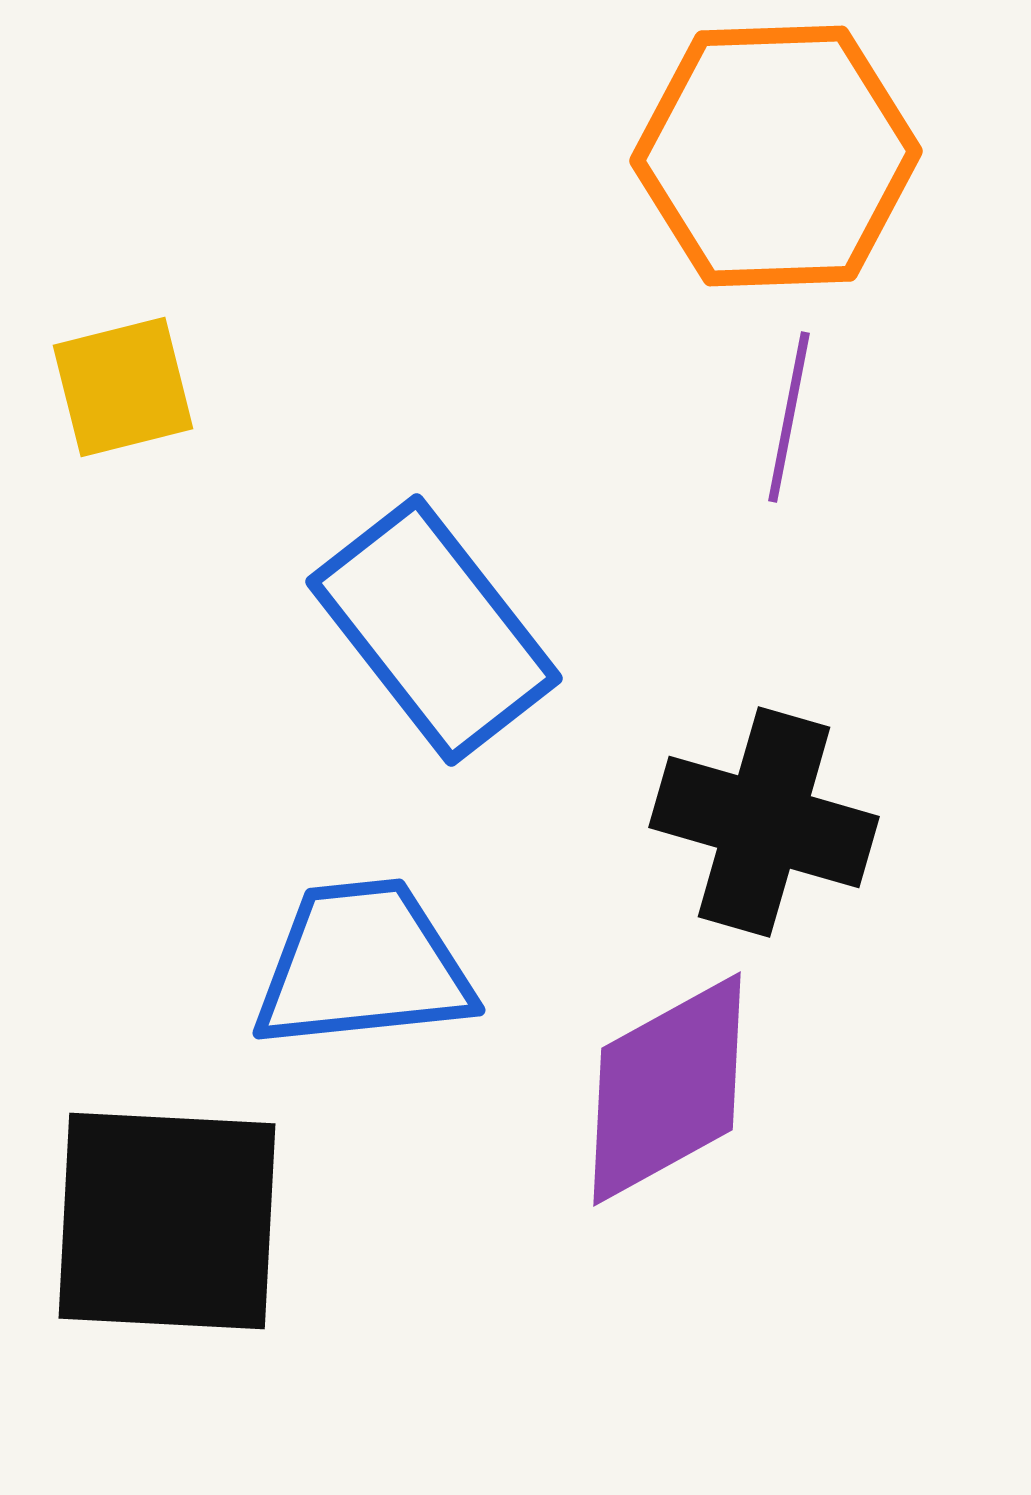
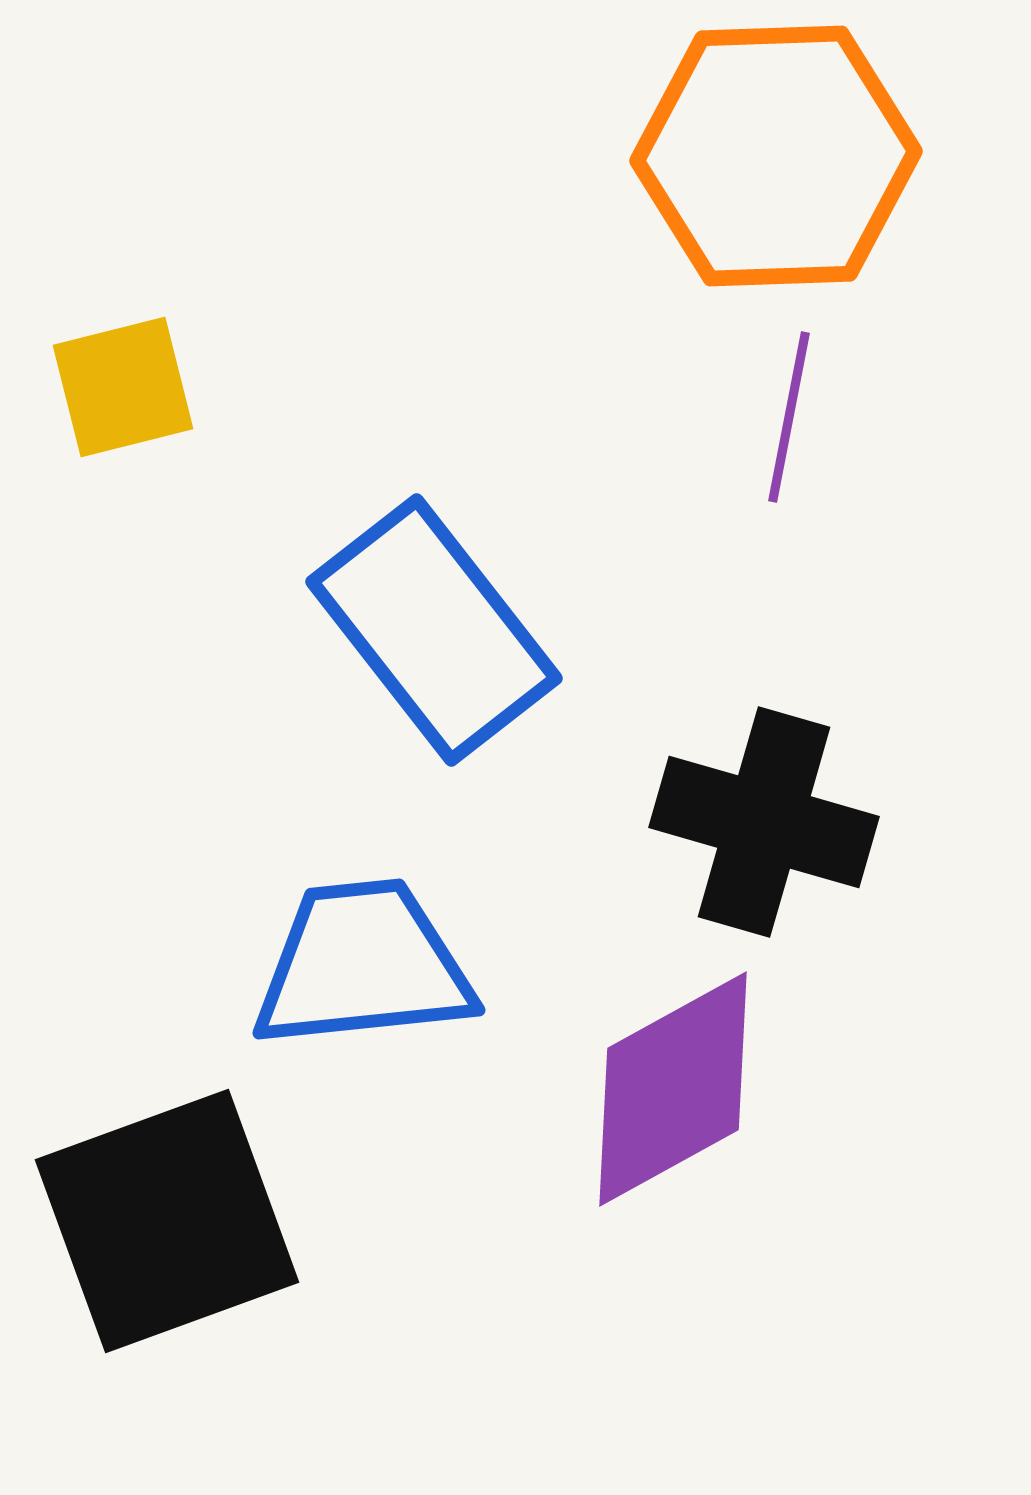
purple diamond: moved 6 px right
black square: rotated 23 degrees counterclockwise
